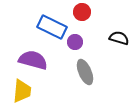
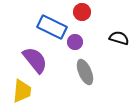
purple semicircle: moved 2 px right; rotated 36 degrees clockwise
